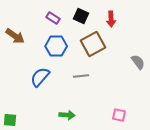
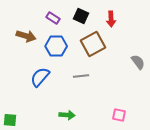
brown arrow: moved 11 px right; rotated 18 degrees counterclockwise
